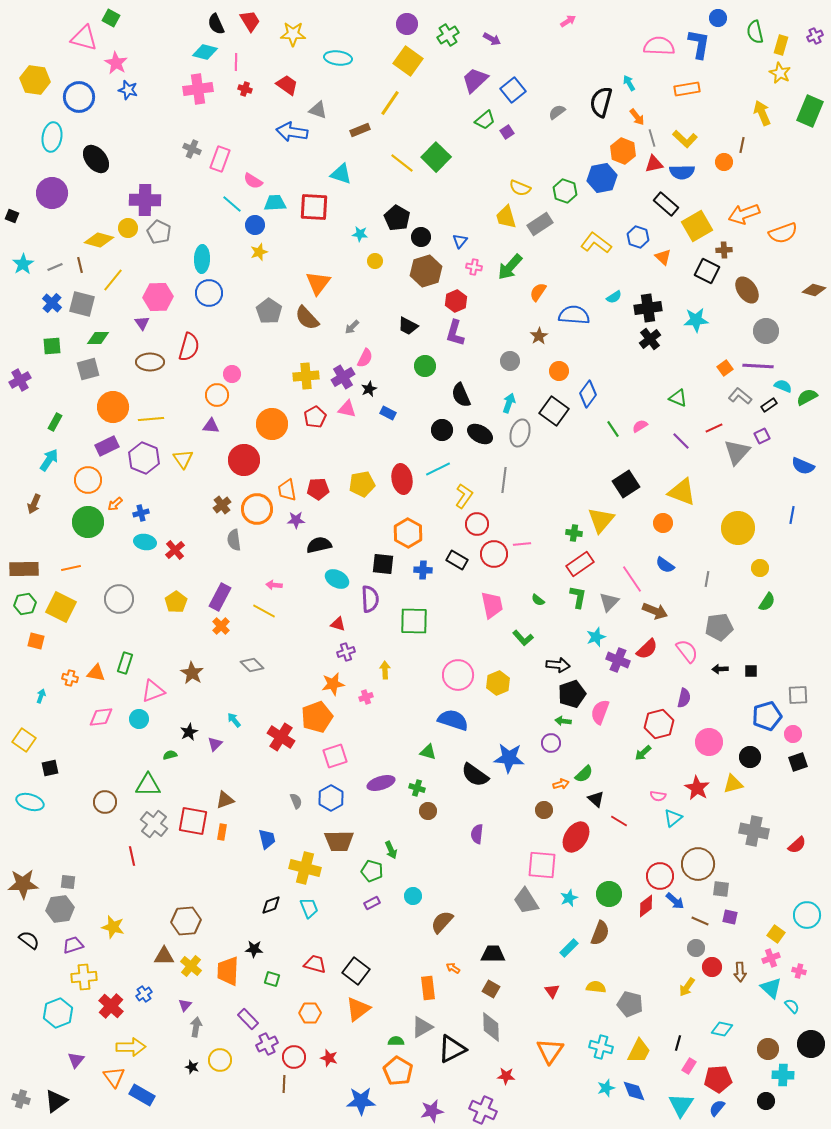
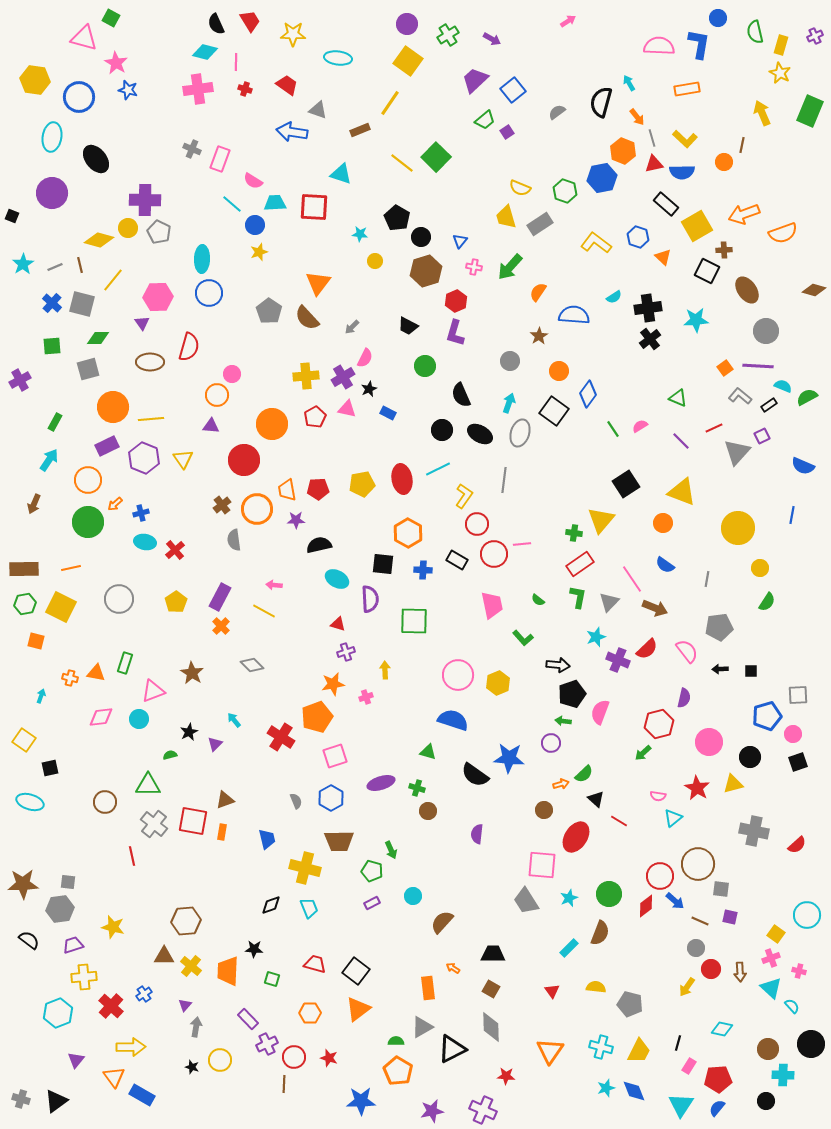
brown arrow at (655, 611): moved 3 px up
red circle at (712, 967): moved 1 px left, 2 px down
